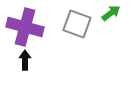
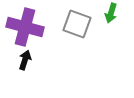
green arrow: rotated 144 degrees clockwise
black arrow: rotated 18 degrees clockwise
